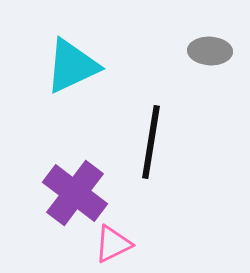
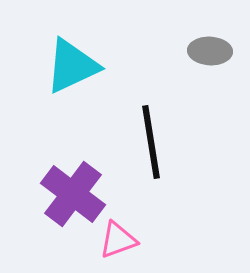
black line: rotated 18 degrees counterclockwise
purple cross: moved 2 px left, 1 px down
pink triangle: moved 5 px right, 4 px up; rotated 6 degrees clockwise
